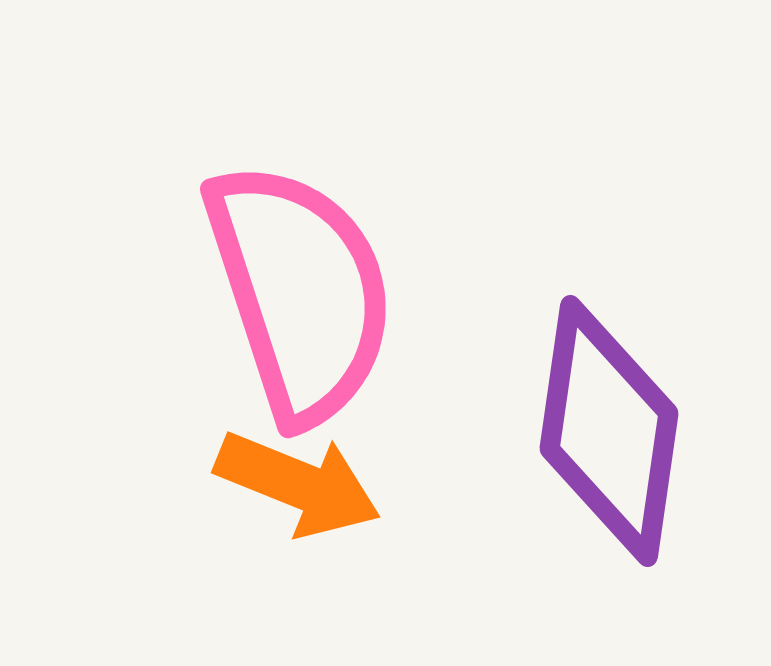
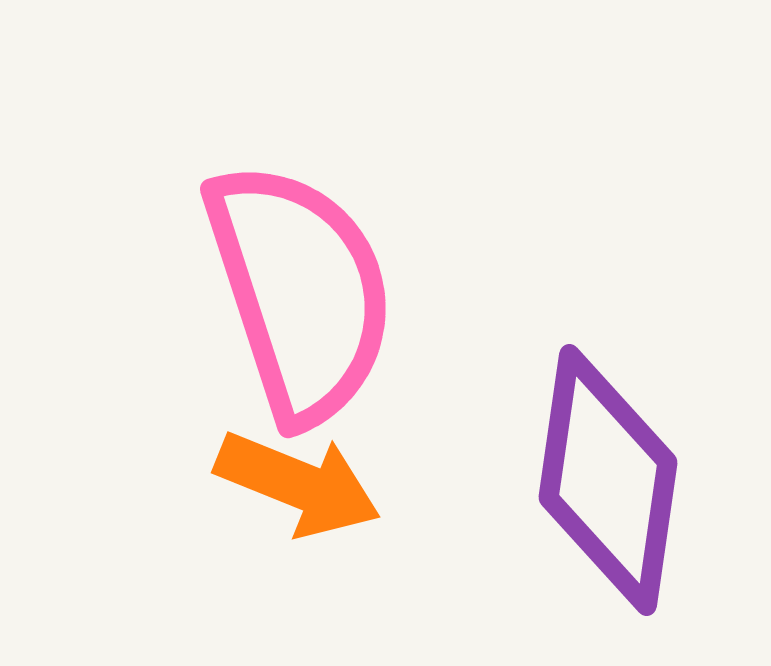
purple diamond: moved 1 px left, 49 px down
